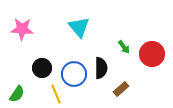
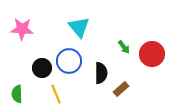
black semicircle: moved 5 px down
blue circle: moved 5 px left, 13 px up
green semicircle: rotated 144 degrees clockwise
